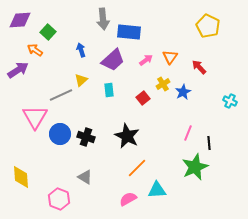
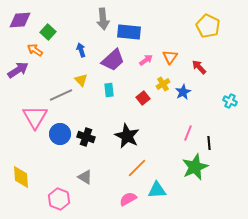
yellow triangle: rotated 32 degrees counterclockwise
